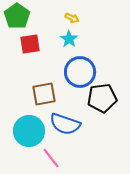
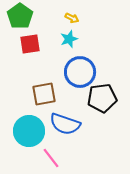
green pentagon: moved 3 px right
cyan star: rotated 18 degrees clockwise
